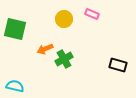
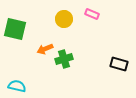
green cross: rotated 12 degrees clockwise
black rectangle: moved 1 px right, 1 px up
cyan semicircle: moved 2 px right
